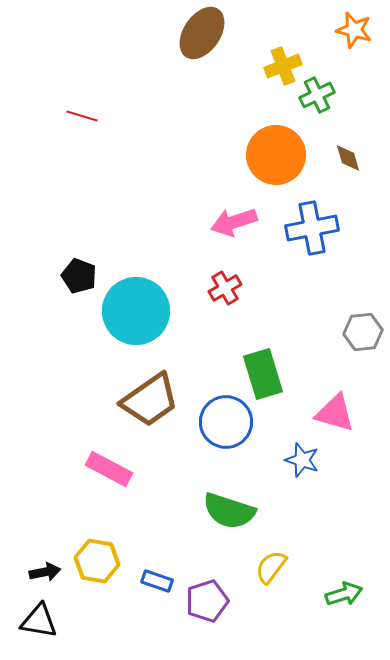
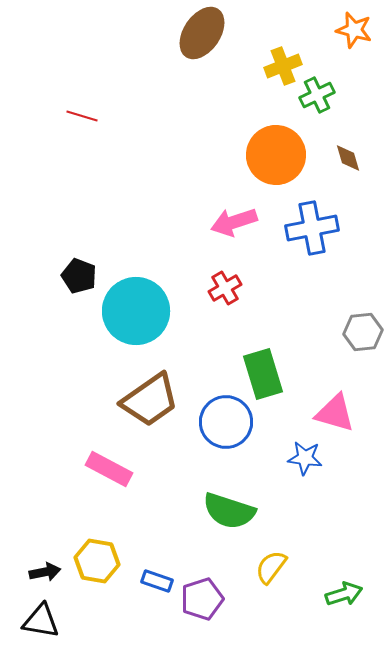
blue star: moved 3 px right, 2 px up; rotated 12 degrees counterclockwise
purple pentagon: moved 5 px left, 2 px up
black triangle: moved 2 px right
